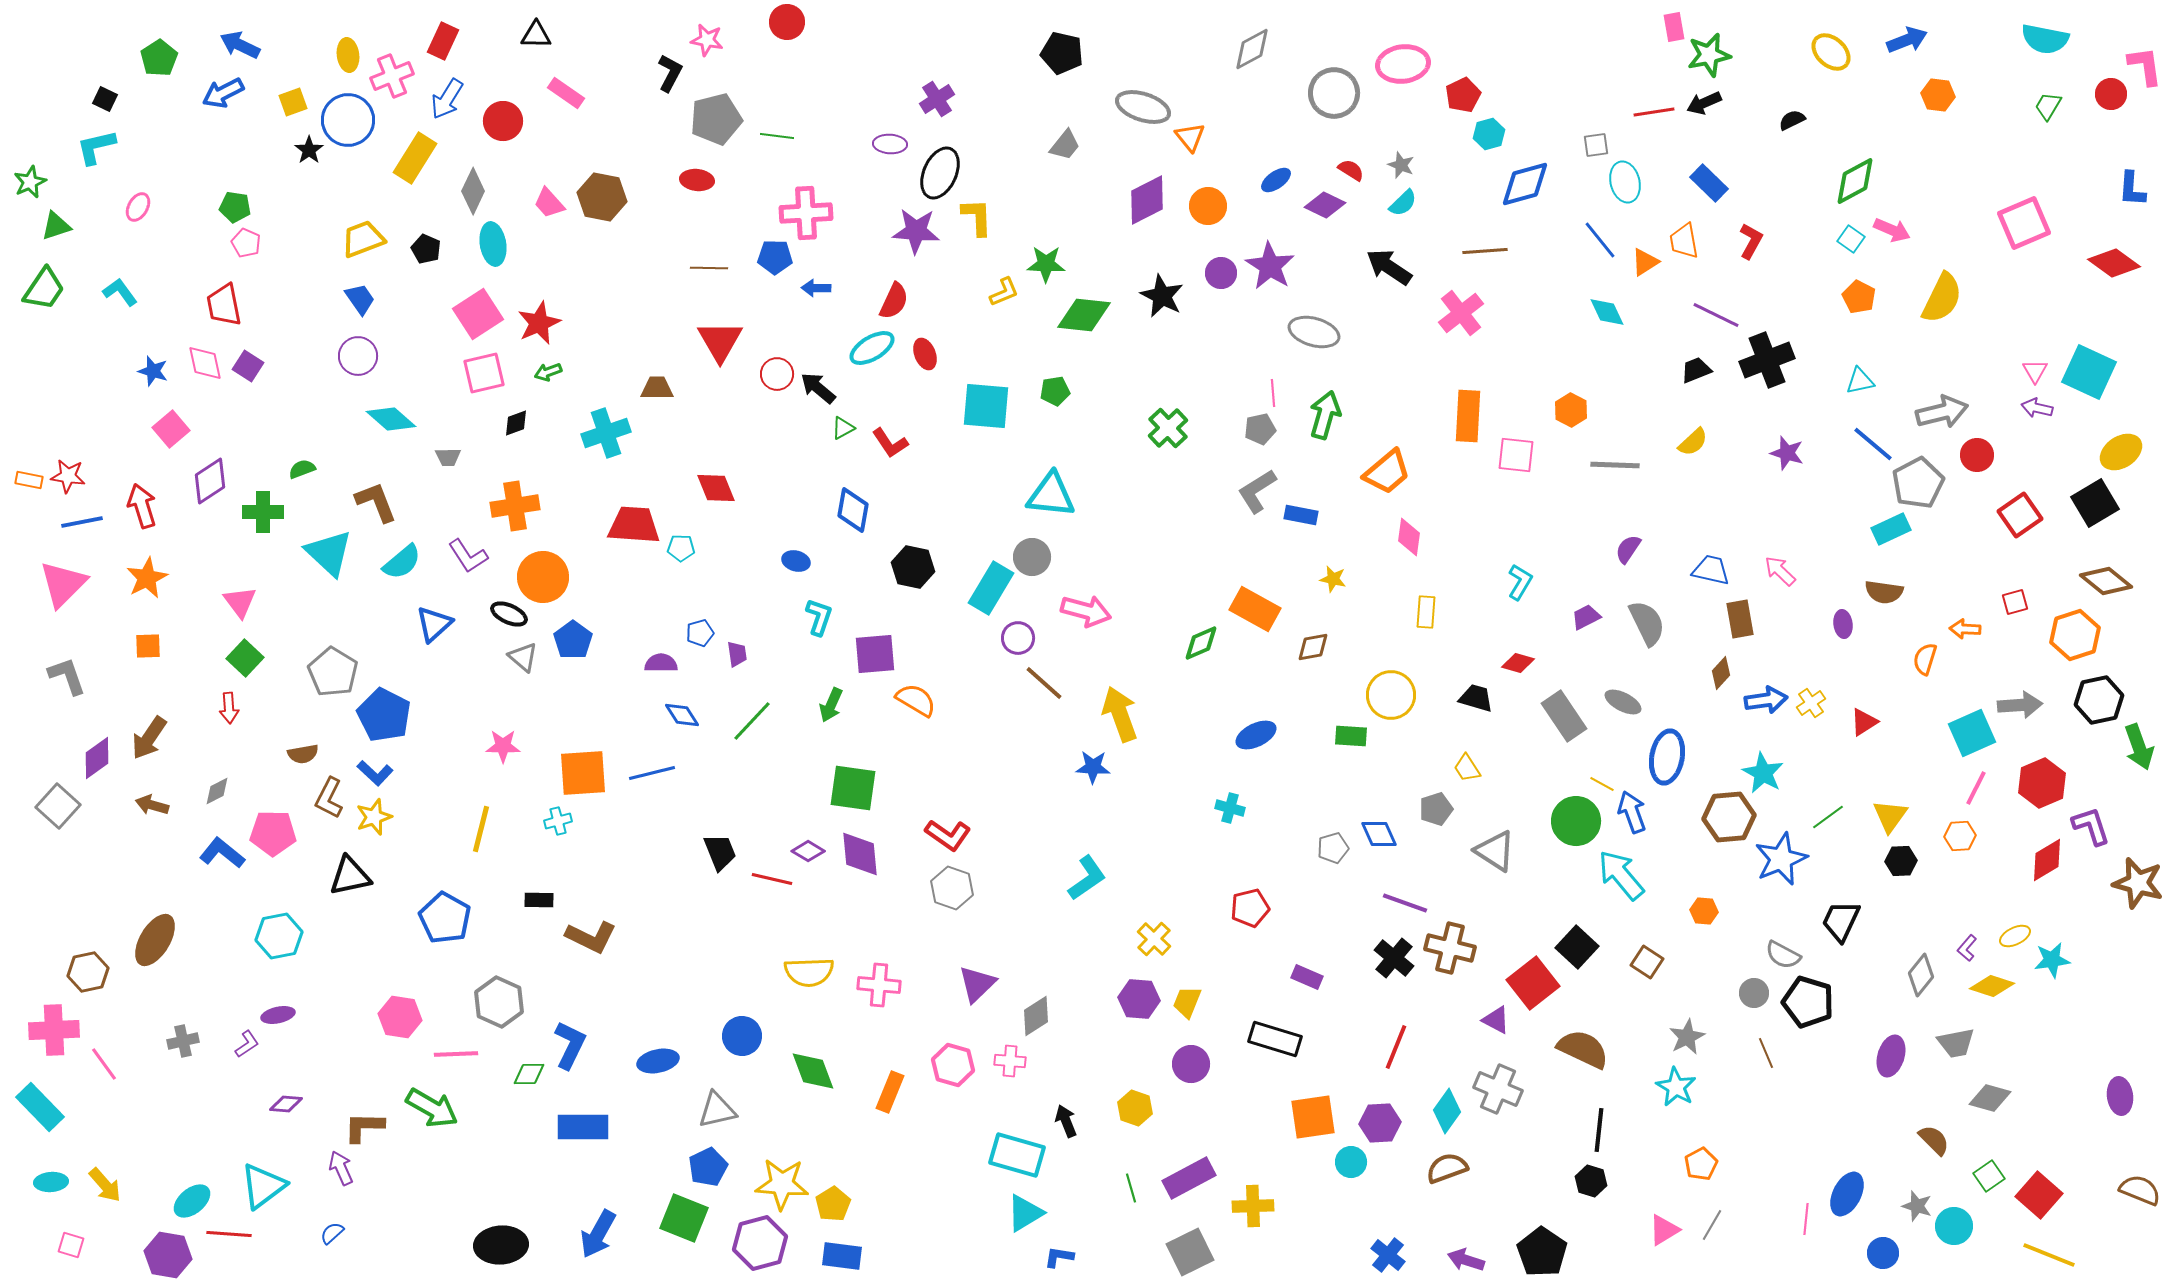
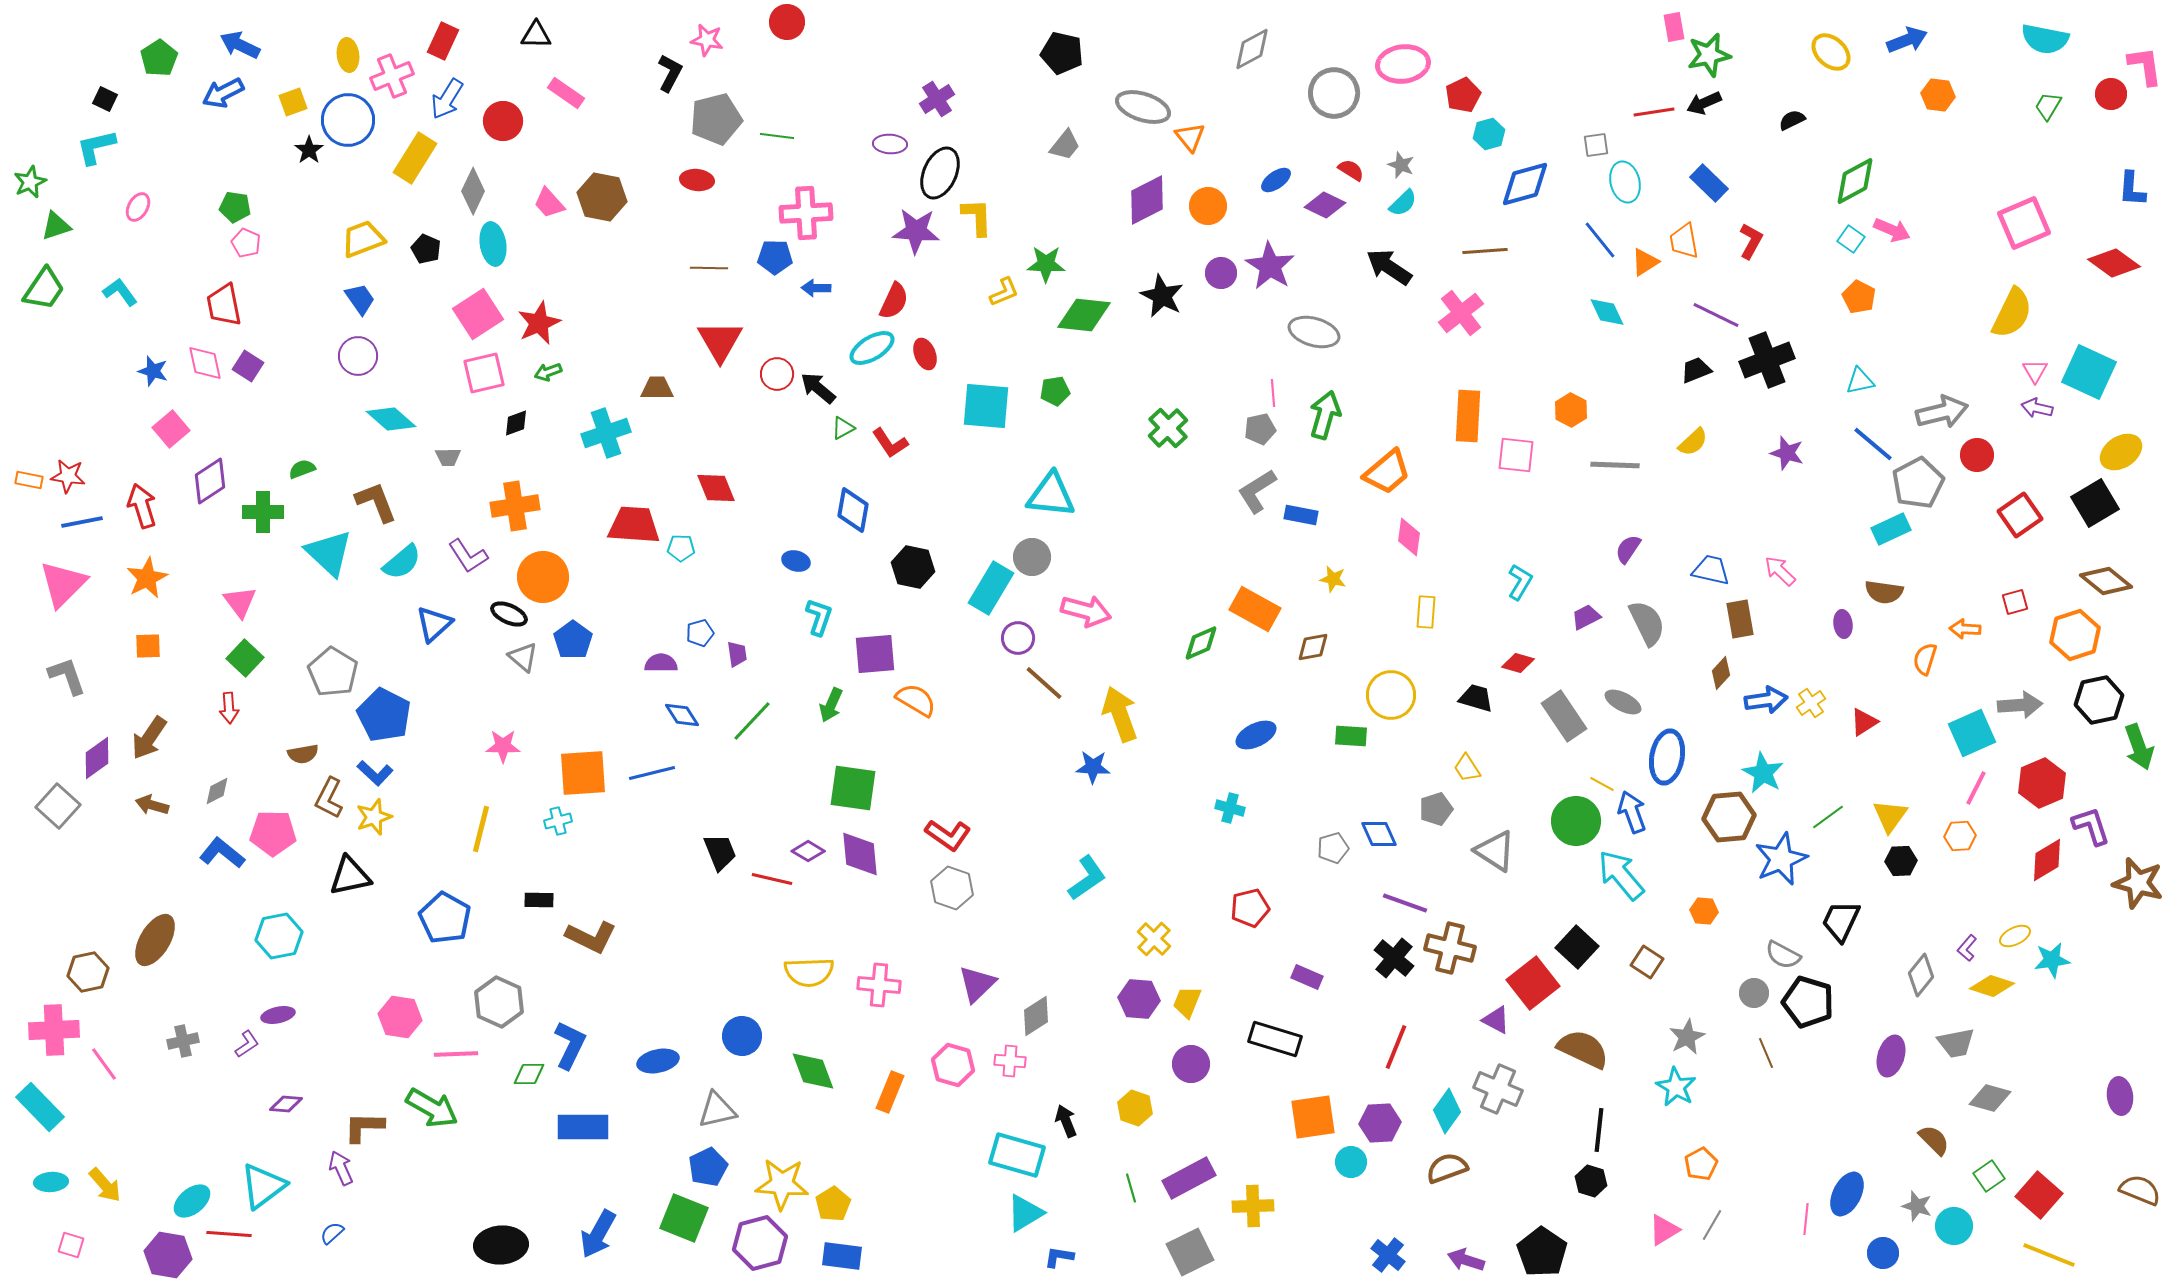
yellow semicircle at (1942, 298): moved 70 px right, 15 px down
